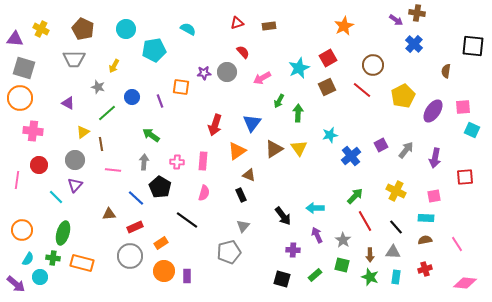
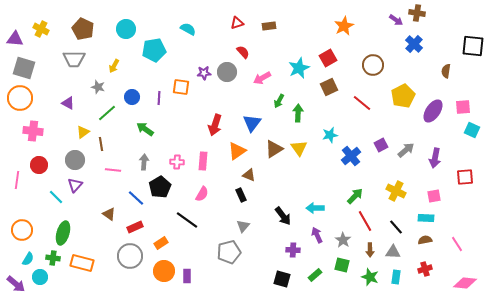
brown square at (327, 87): moved 2 px right
red line at (362, 90): moved 13 px down
purple line at (160, 101): moved 1 px left, 3 px up; rotated 24 degrees clockwise
green arrow at (151, 135): moved 6 px left, 6 px up
gray arrow at (406, 150): rotated 12 degrees clockwise
black pentagon at (160, 187): rotated 10 degrees clockwise
pink semicircle at (204, 193): moved 2 px left, 1 px down; rotated 14 degrees clockwise
brown triangle at (109, 214): rotated 40 degrees clockwise
brown arrow at (370, 255): moved 5 px up
